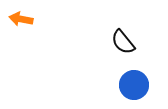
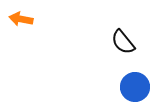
blue circle: moved 1 px right, 2 px down
